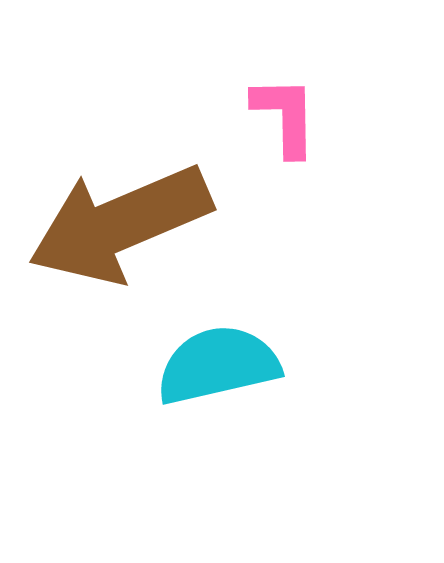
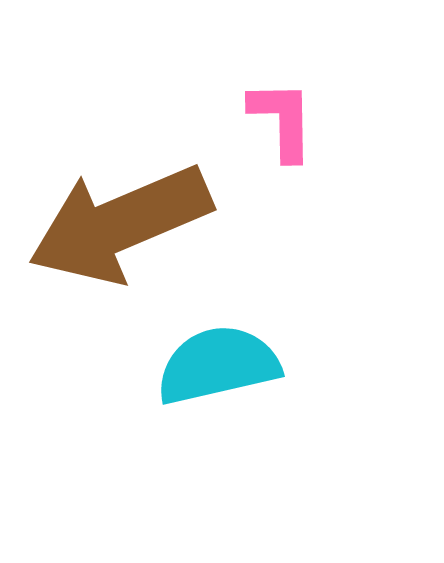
pink L-shape: moved 3 px left, 4 px down
